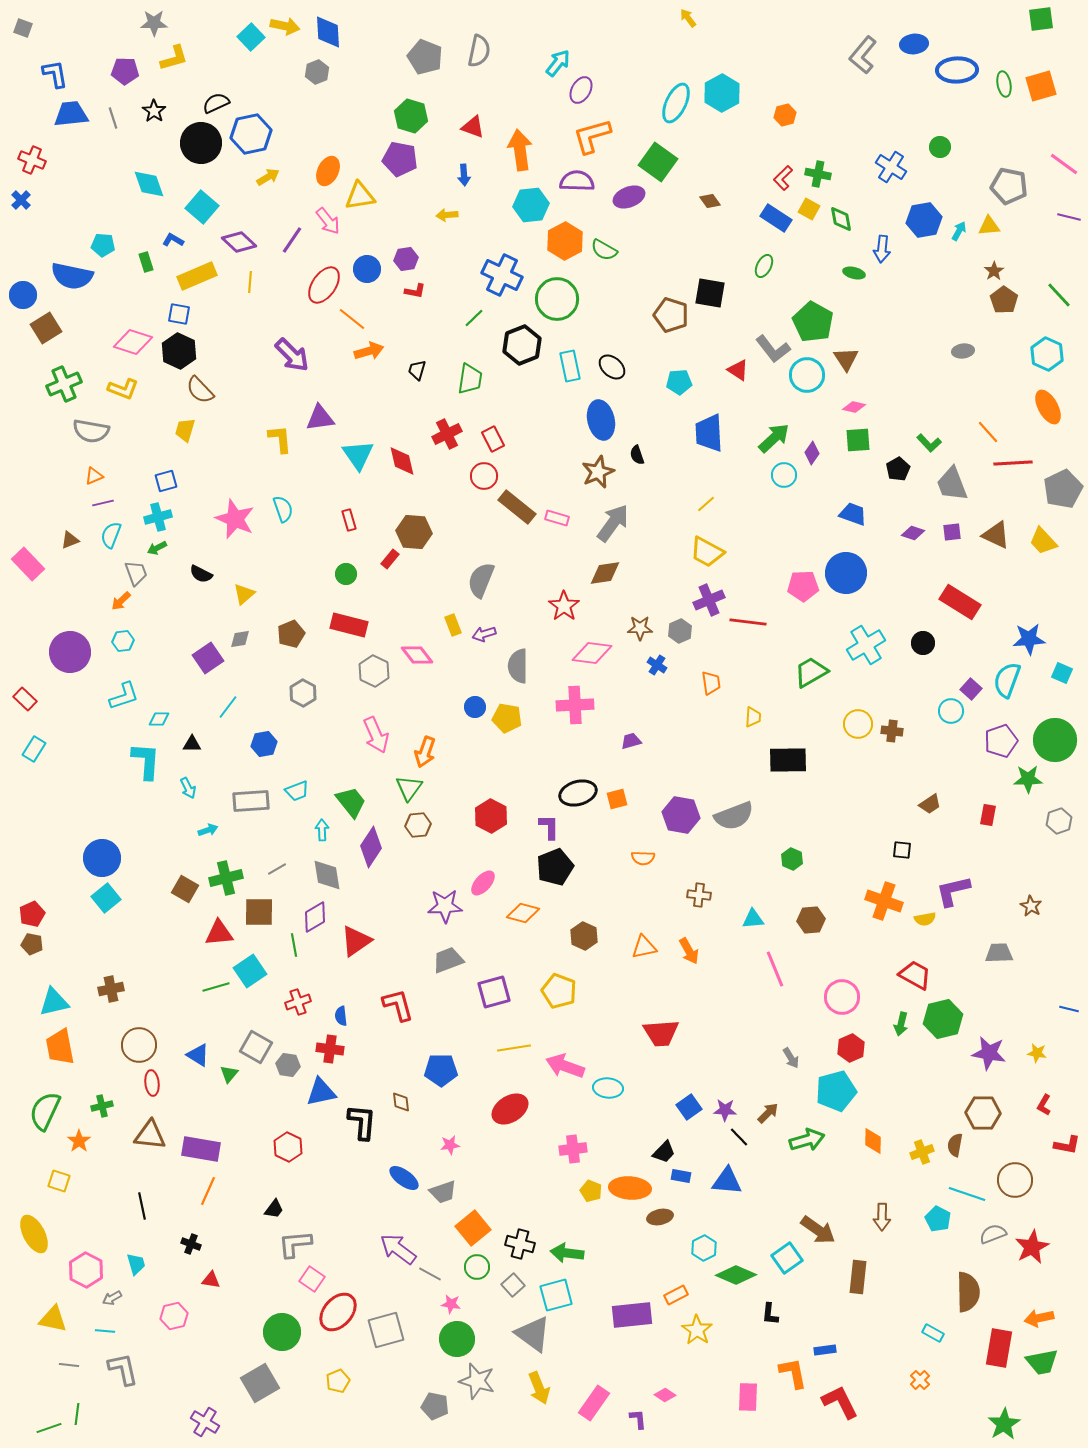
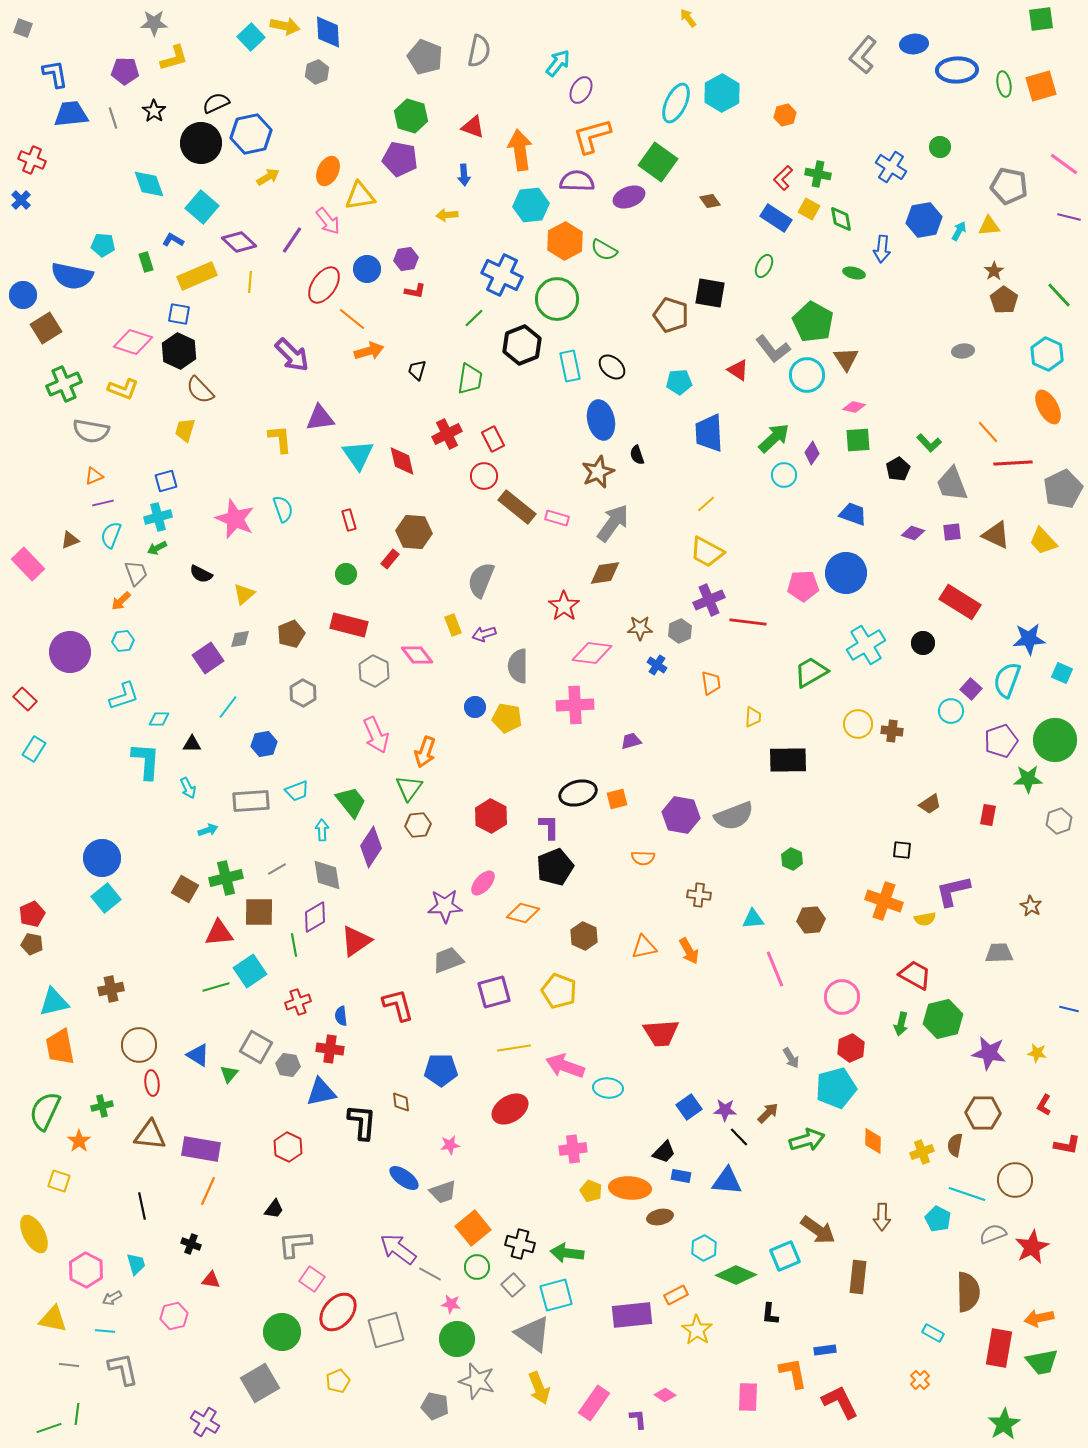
cyan pentagon at (836, 1091): moved 3 px up
cyan square at (787, 1258): moved 2 px left, 2 px up; rotated 12 degrees clockwise
